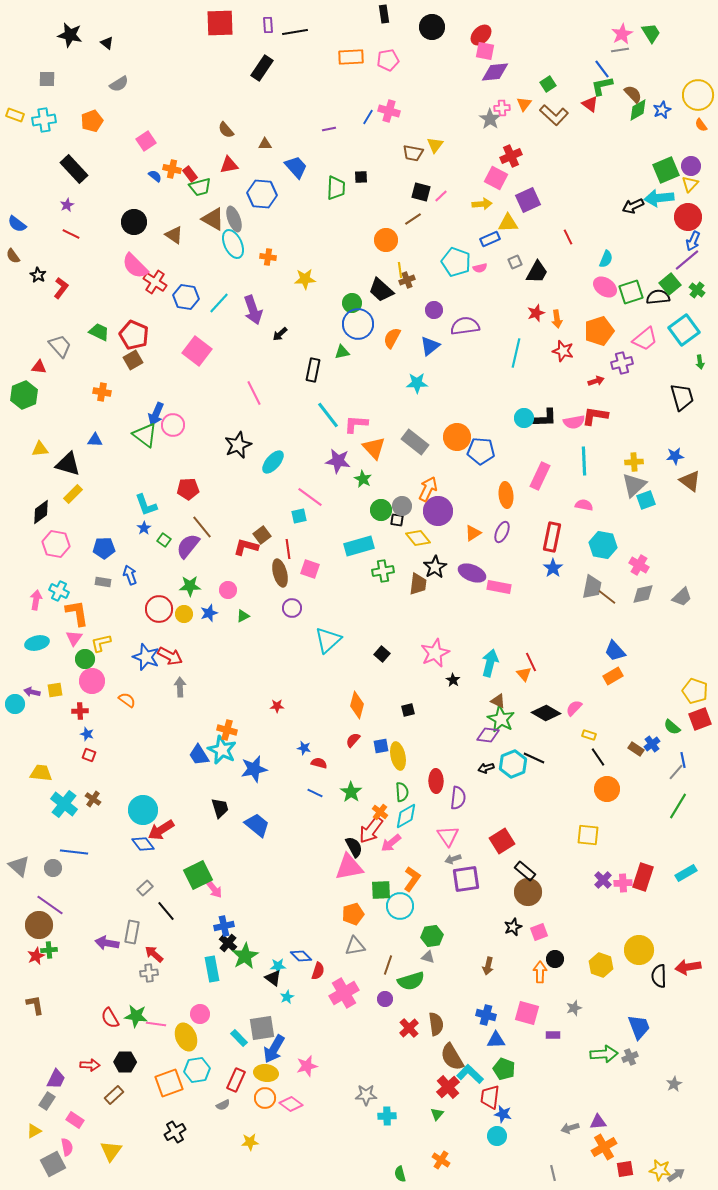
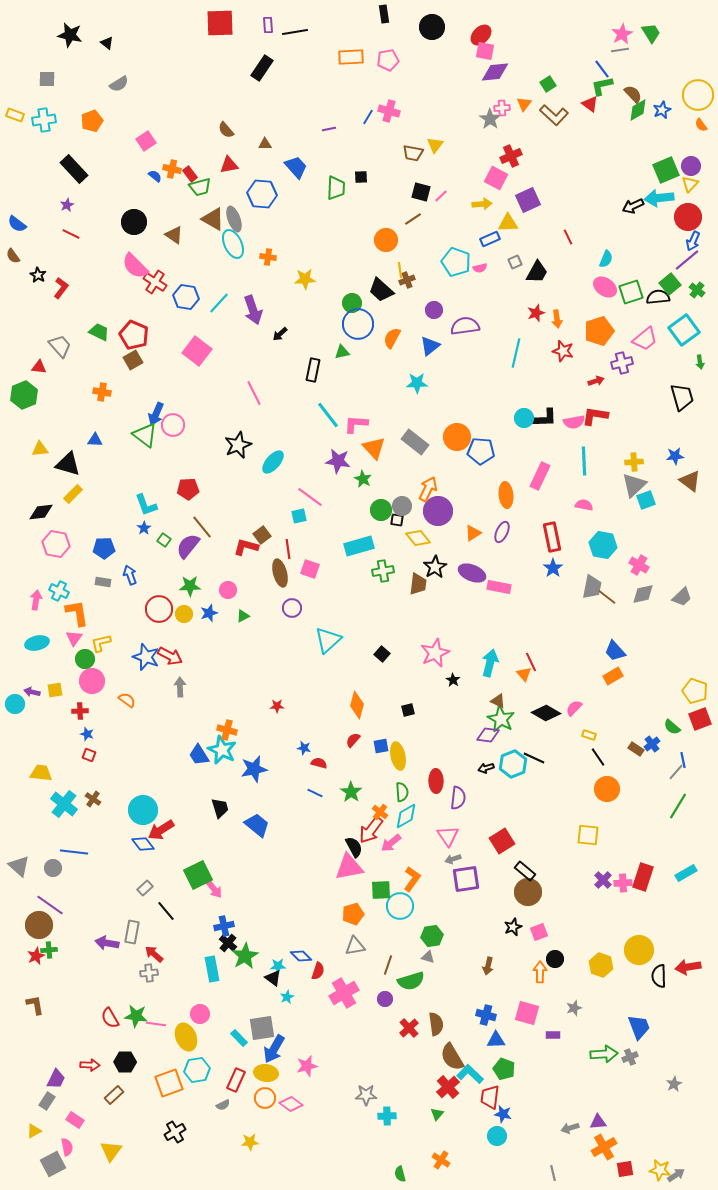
black diamond at (41, 512): rotated 30 degrees clockwise
red rectangle at (552, 537): rotated 24 degrees counterclockwise
